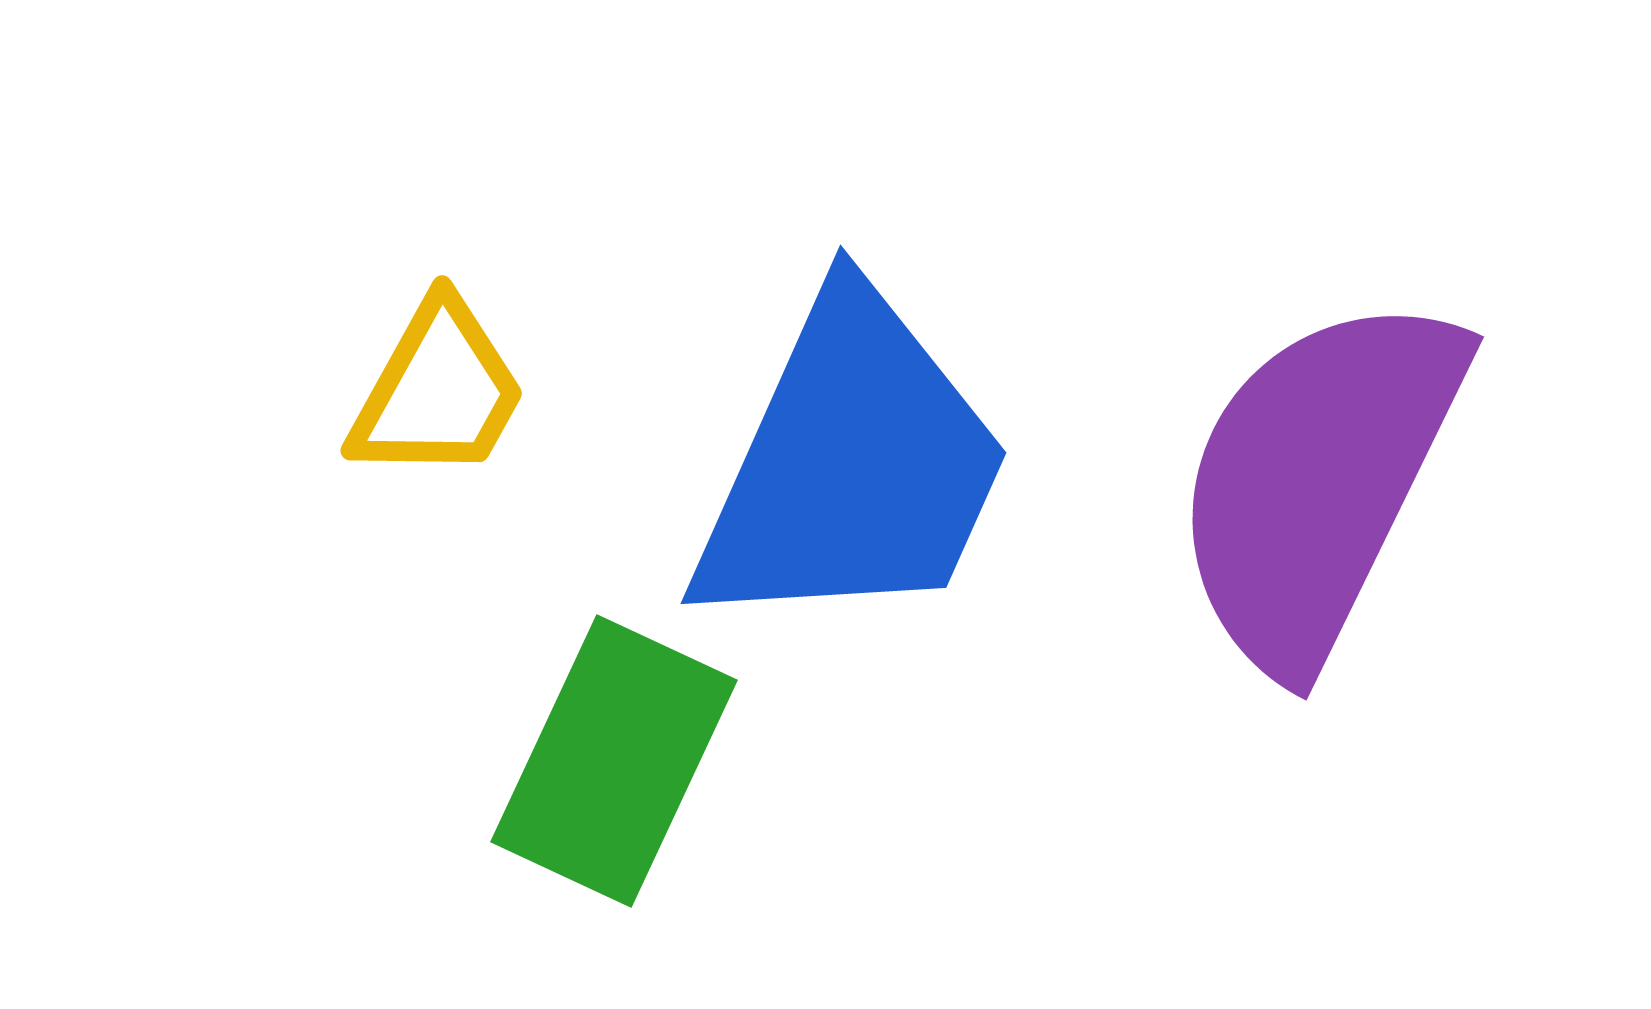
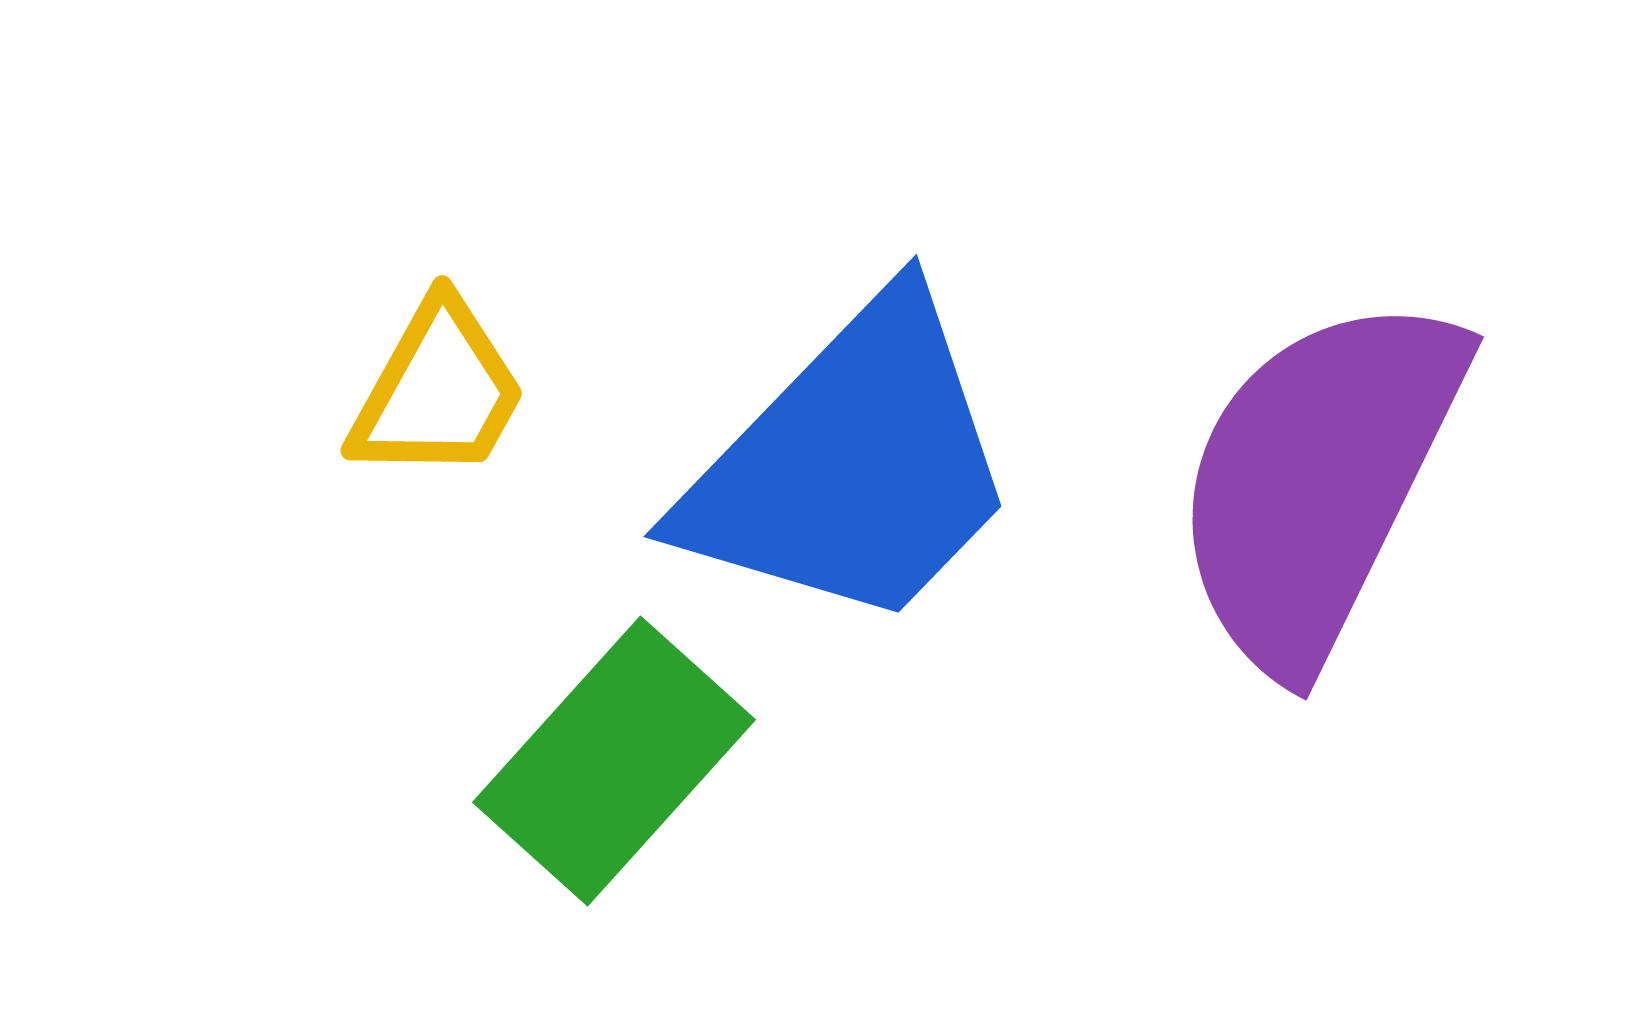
blue trapezoid: rotated 20 degrees clockwise
green rectangle: rotated 17 degrees clockwise
